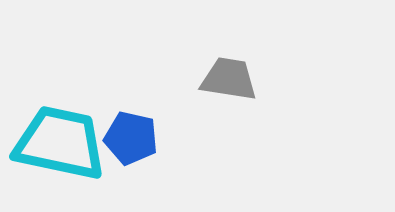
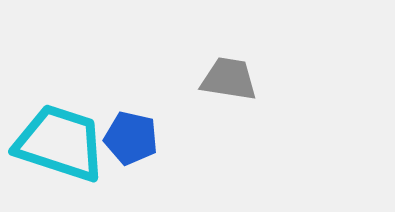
cyan trapezoid: rotated 6 degrees clockwise
